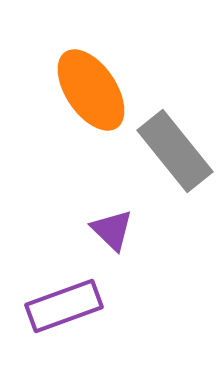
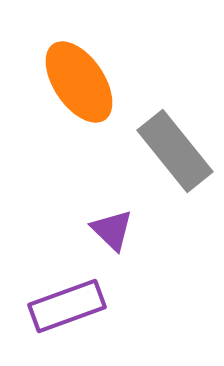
orange ellipse: moved 12 px left, 8 px up
purple rectangle: moved 3 px right
